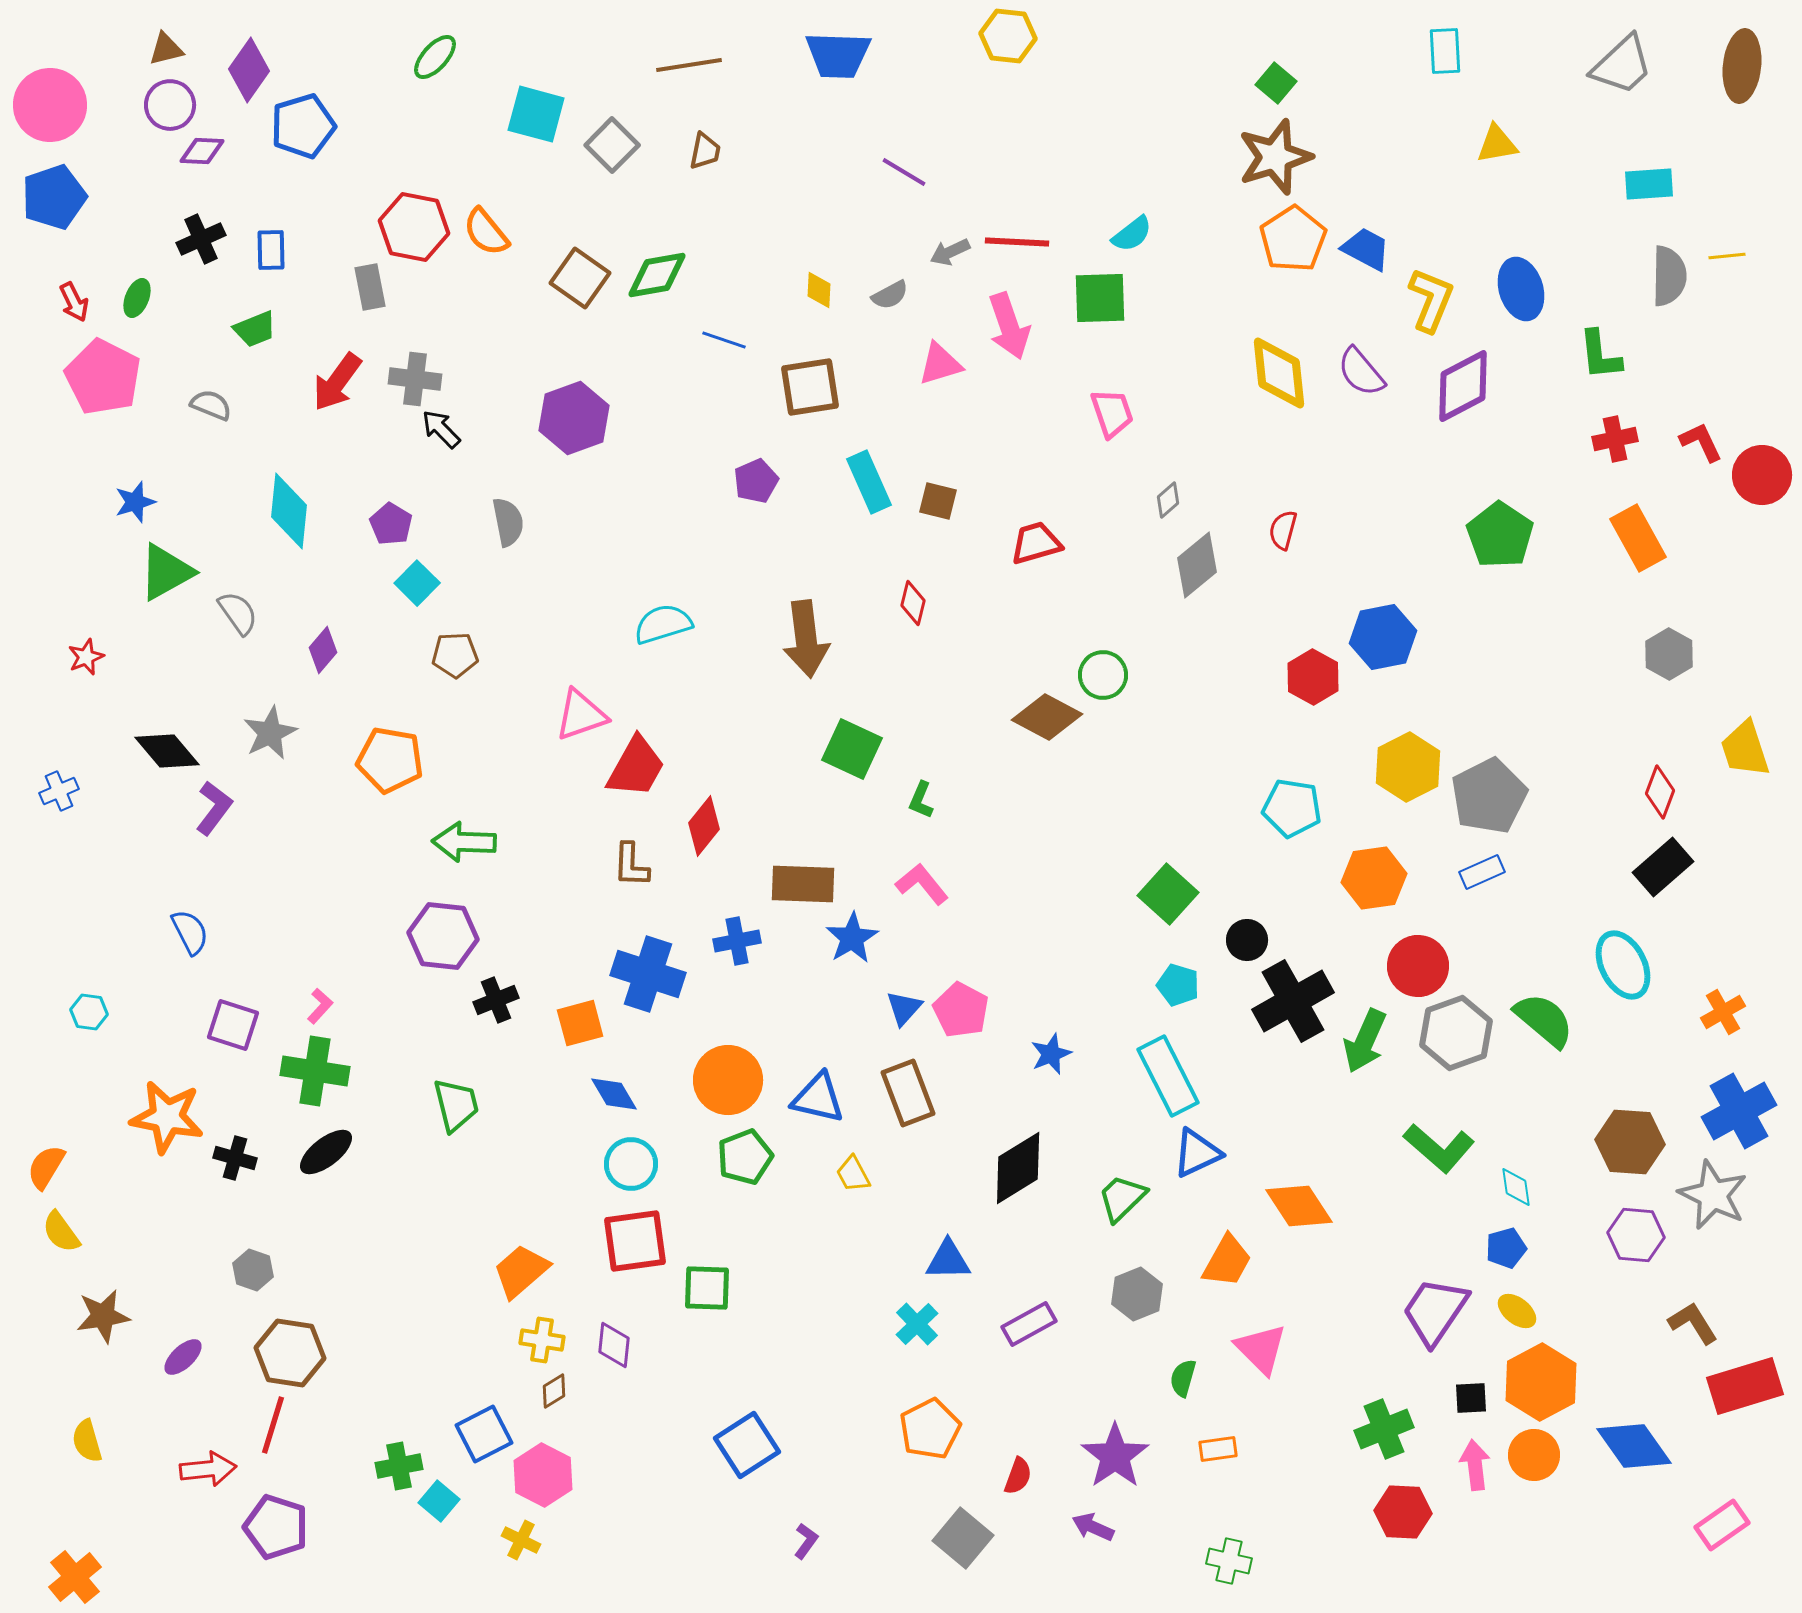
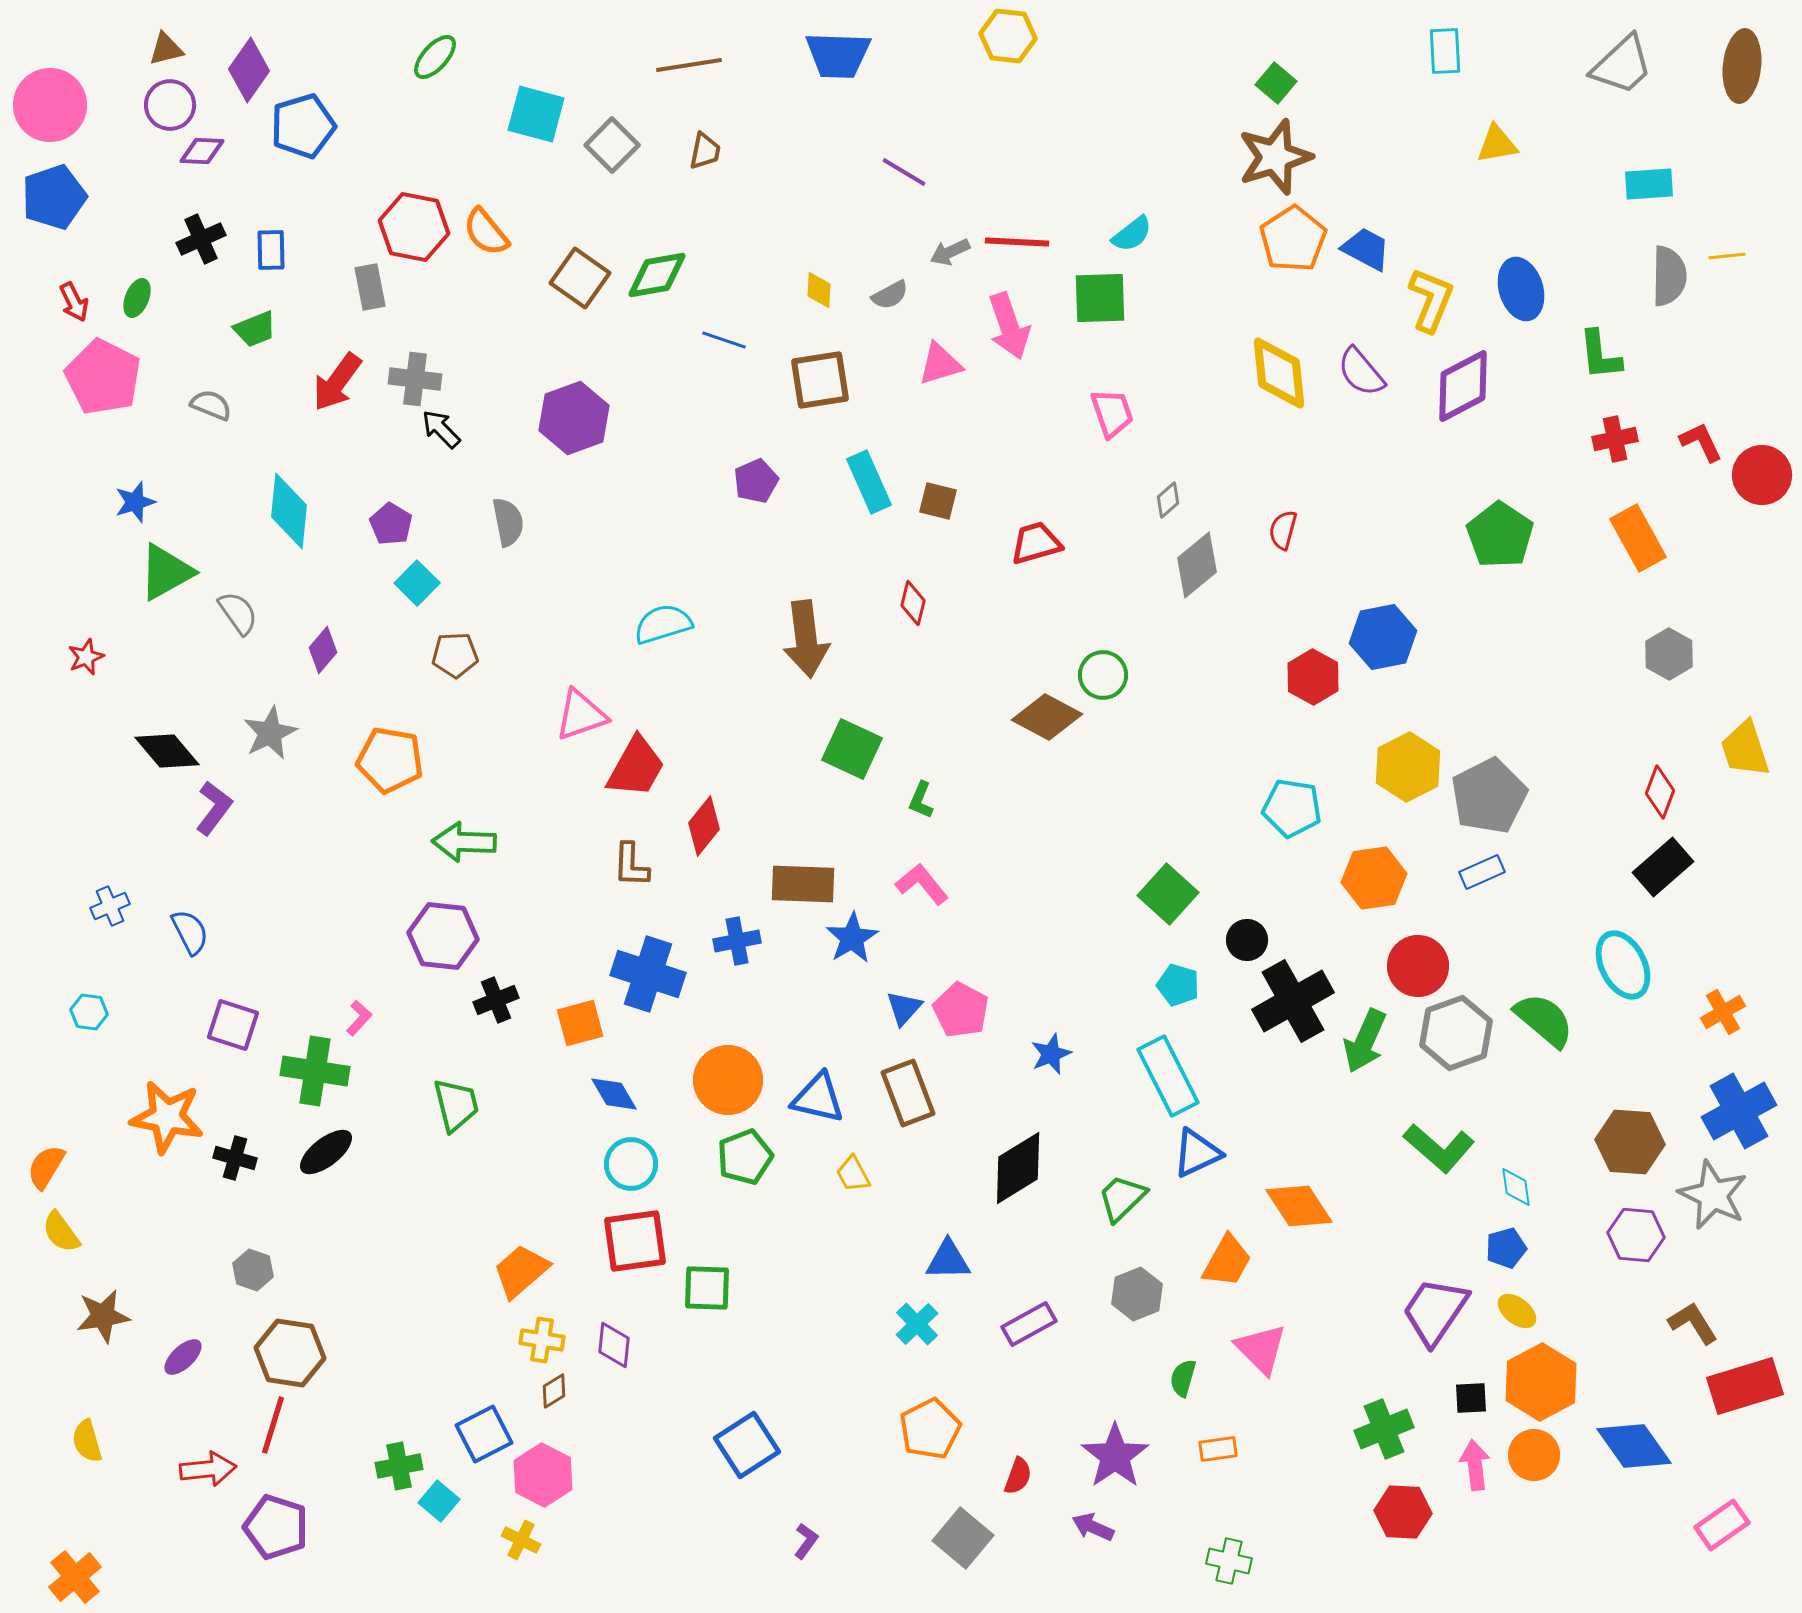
brown square at (810, 387): moved 10 px right, 7 px up
blue cross at (59, 791): moved 51 px right, 115 px down
pink L-shape at (320, 1006): moved 39 px right, 12 px down
